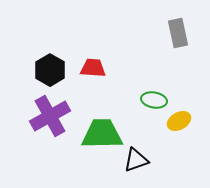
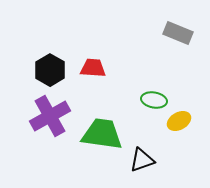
gray rectangle: rotated 56 degrees counterclockwise
green trapezoid: rotated 9 degrees clockwise
black triangle: moved 6 px right
